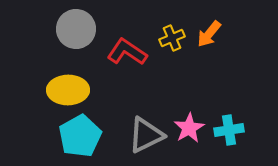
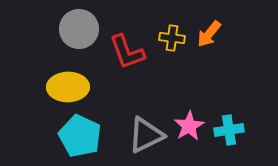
gray circle: moved 3 px right
yellow cross: rotated 30 degrees clockwise
red L-shape: rotated 144 degrees counterclockwise
yellow ellipse: moved 3 px up
pink star: moved 2 px up
cyan pentagon: rotated 18 degrees counterclockwise
